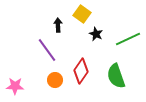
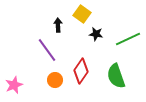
black star: rotated 16 degrees counterclockwise
pink star: moved 1 px left, 1 px up; rotated 24 degrees counterclockwise
